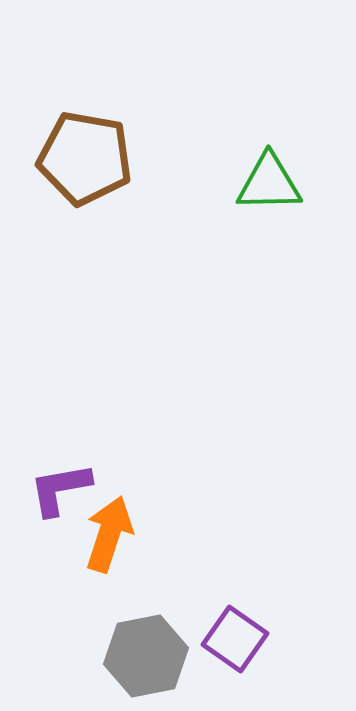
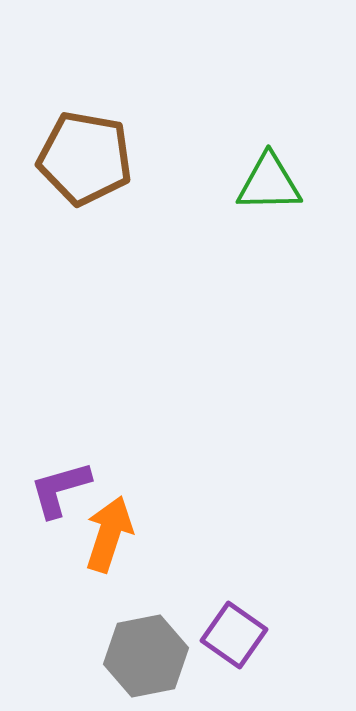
purple L-shape: rotated 6 degrees counterclockwise
purple square: moved 1 px left, 4 px up
